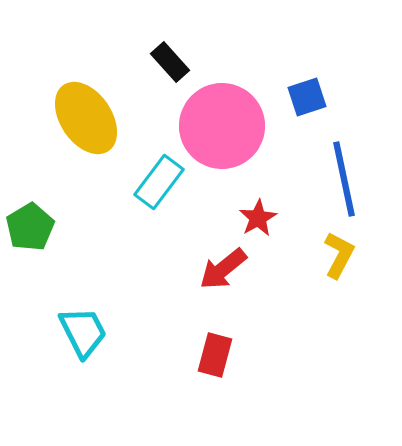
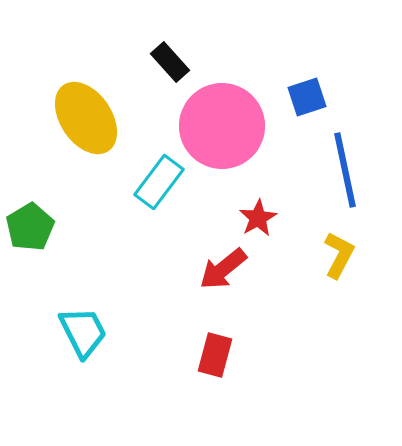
blue line: moved 1 px right, 9 px up
